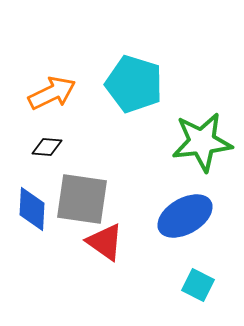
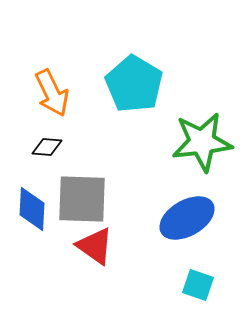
cyan pentagon: rotated 14 degrees clockwise
orange arrow: rotated 90 degrees clockwise
gray square: rotated 6 degrees counterclockwise
blue ellipse: moved 2 px right, 2 px down
red triangle: moved 10 px left, 4 px down
cyan square: rotated 8 degrees counterclockwise
